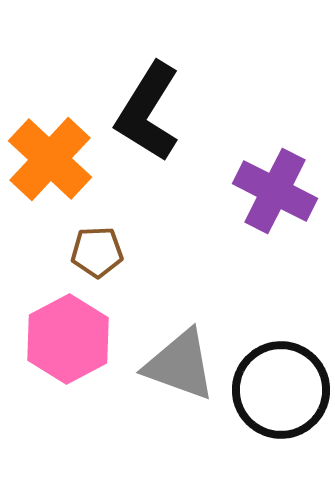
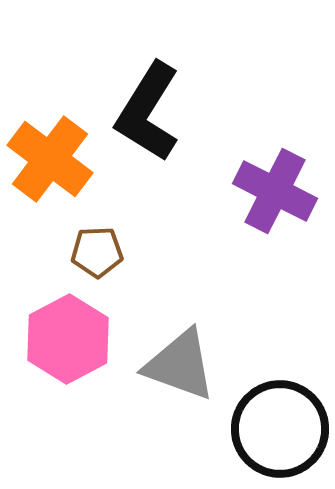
orange cross: rotated 6 degrees counterclockwise
black circle: moved 1 px left, 39 px down
